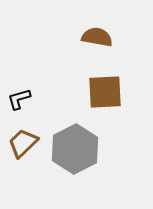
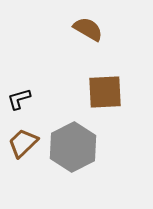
brown semicircle: moved 9 px left, 8 px up; rotated 20 degrees clockwise
gray hexagon: moved 2 px left, 2 px up
